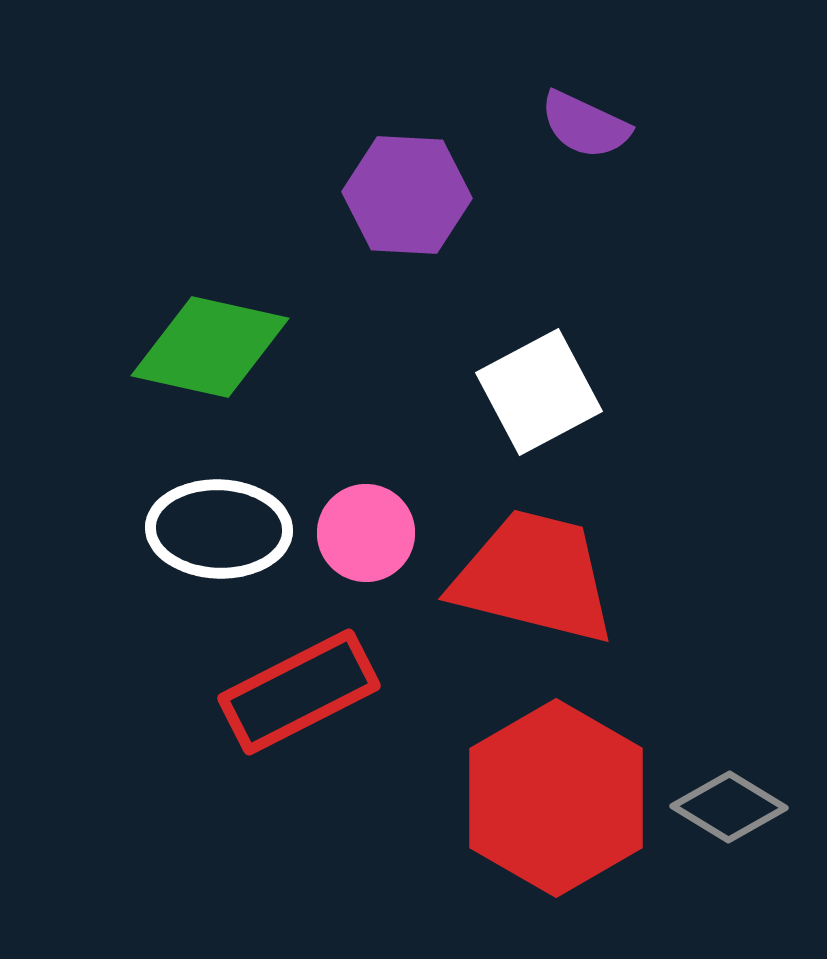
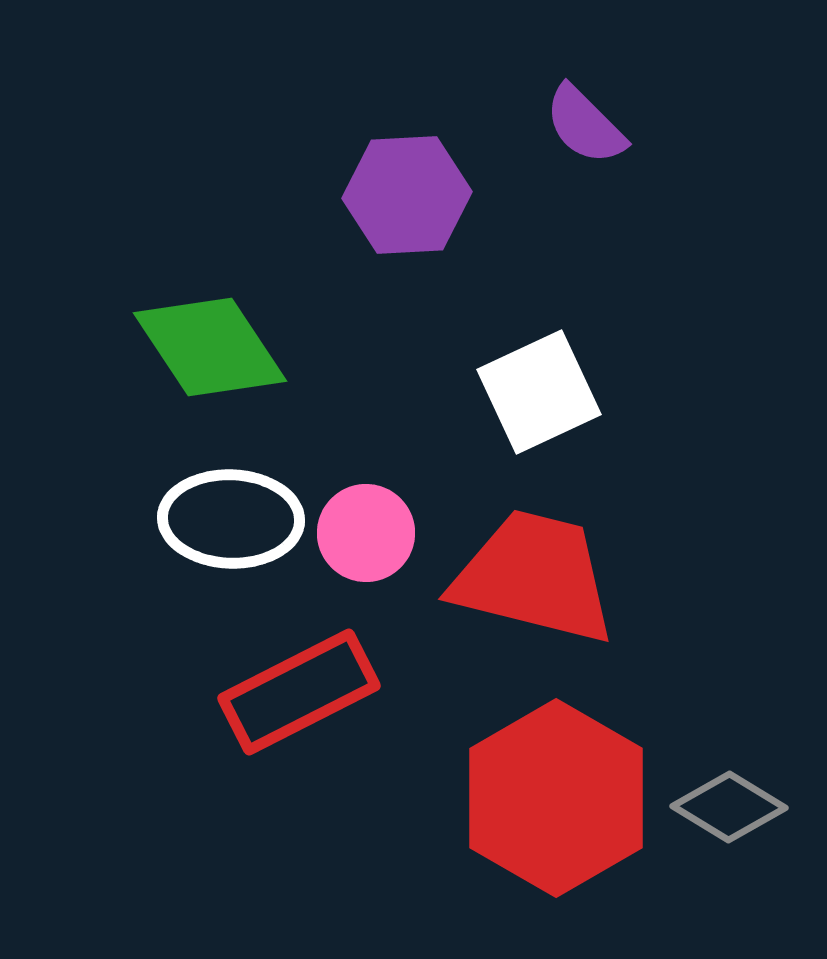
purple semicircle: rotated 20 degrees clockwise
purple hexagon: rotated 6 degrees counterclockwise
green diamond: rotated 44 degrees clockwise
white square: rotated 3 degrees clockwise
white ellipse: moved 12 px right, 10 px up
